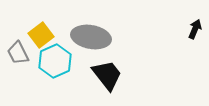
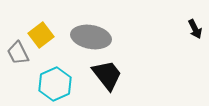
black arrow: rotated 132 degrees clockwise
cyan hexagon: moved 23 px down
